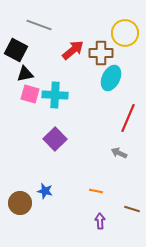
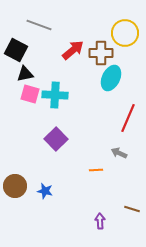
purple square: moved 1 px right
orange line: moved 21 px up; rotated 16 degrees counterclockwise
brown circle: moved 5 px left, 17 px up
